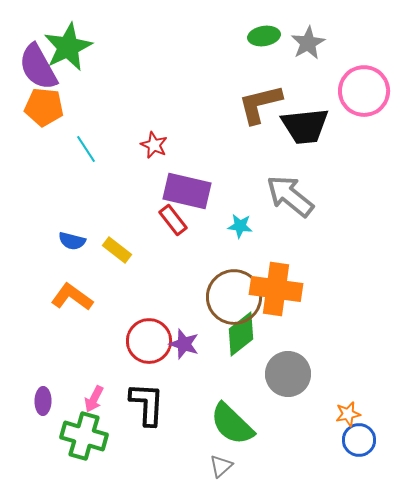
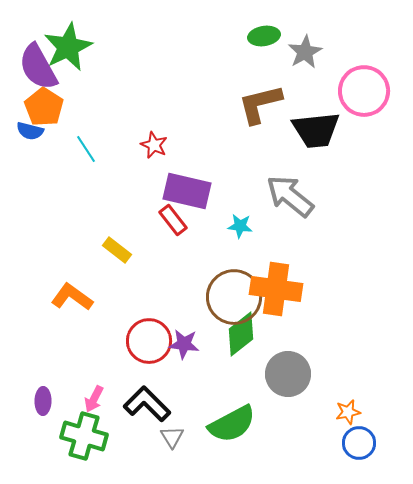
gray star: moved 3 px left, 9 px down
orange pentagon: rotated 27 degrees clockwise
black trapezoid: moved 11 px right, 4 px down
blue semicircle: moved 42 px left, 110 px up
purple star: rotated 12 degrees counterclockwise
black L-shape: rotated 48 degrees counterclockwise
orange star: moved 2 px up
green semicircle: rotated 72 degrees counterclockwise
blue circle: moved 3 px down
gray triangle: moved 49 px left, 29 px up; rotated 20 degrees counterclockwise
